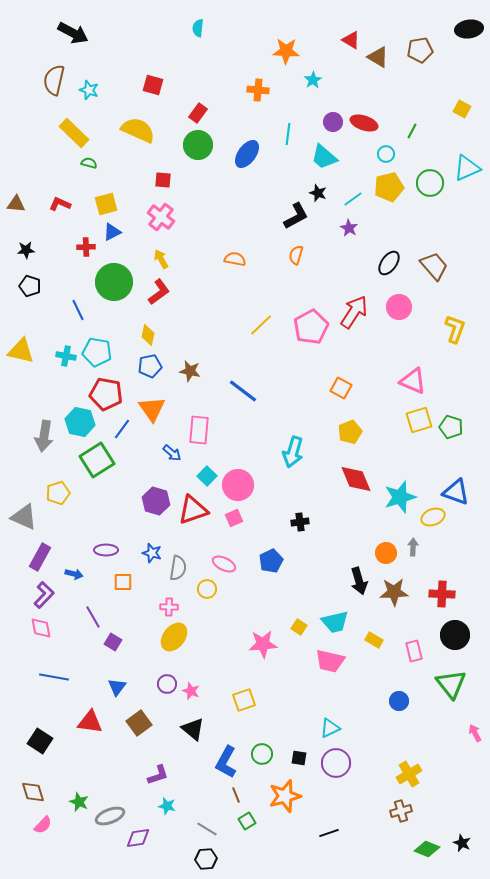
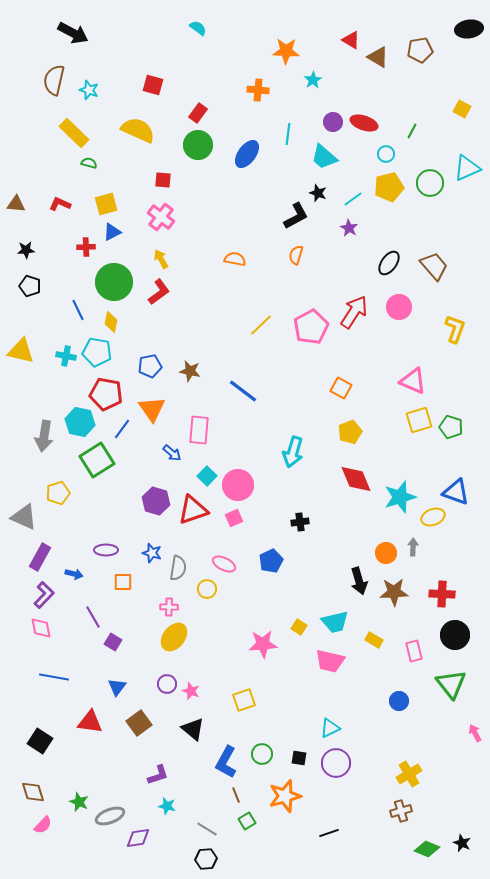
cyan semicircle at (198, 28): rotated 120 degrees clockwise
yellow diamond at (148, 335): moved 37 px left, 13 px up
